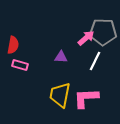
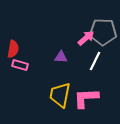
red semicircle: moved 4 px down
